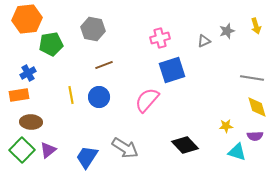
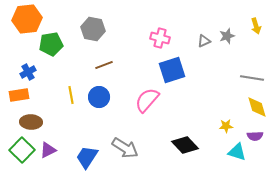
gray star: moved 5 px down
pink cross: rotated 30 degrees clockwise
blue cross: moved 1 px up
purple triangle: rotated 12 degrees clockwise
